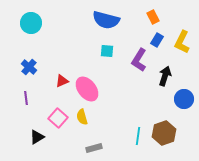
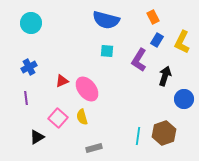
blue cross: rotated 21 degrees clockwise
